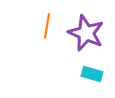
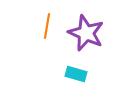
cyan rectangle: moved 16 px left
